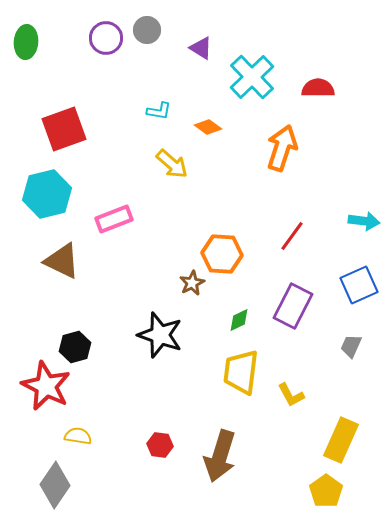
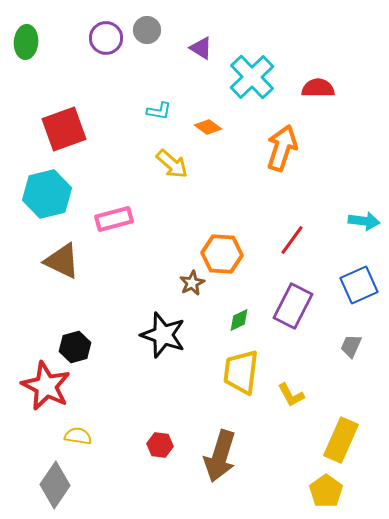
pink rectangle: rotated 6 degrees clockwise
red line: moved 4 px down
black star: moved 3 px right
